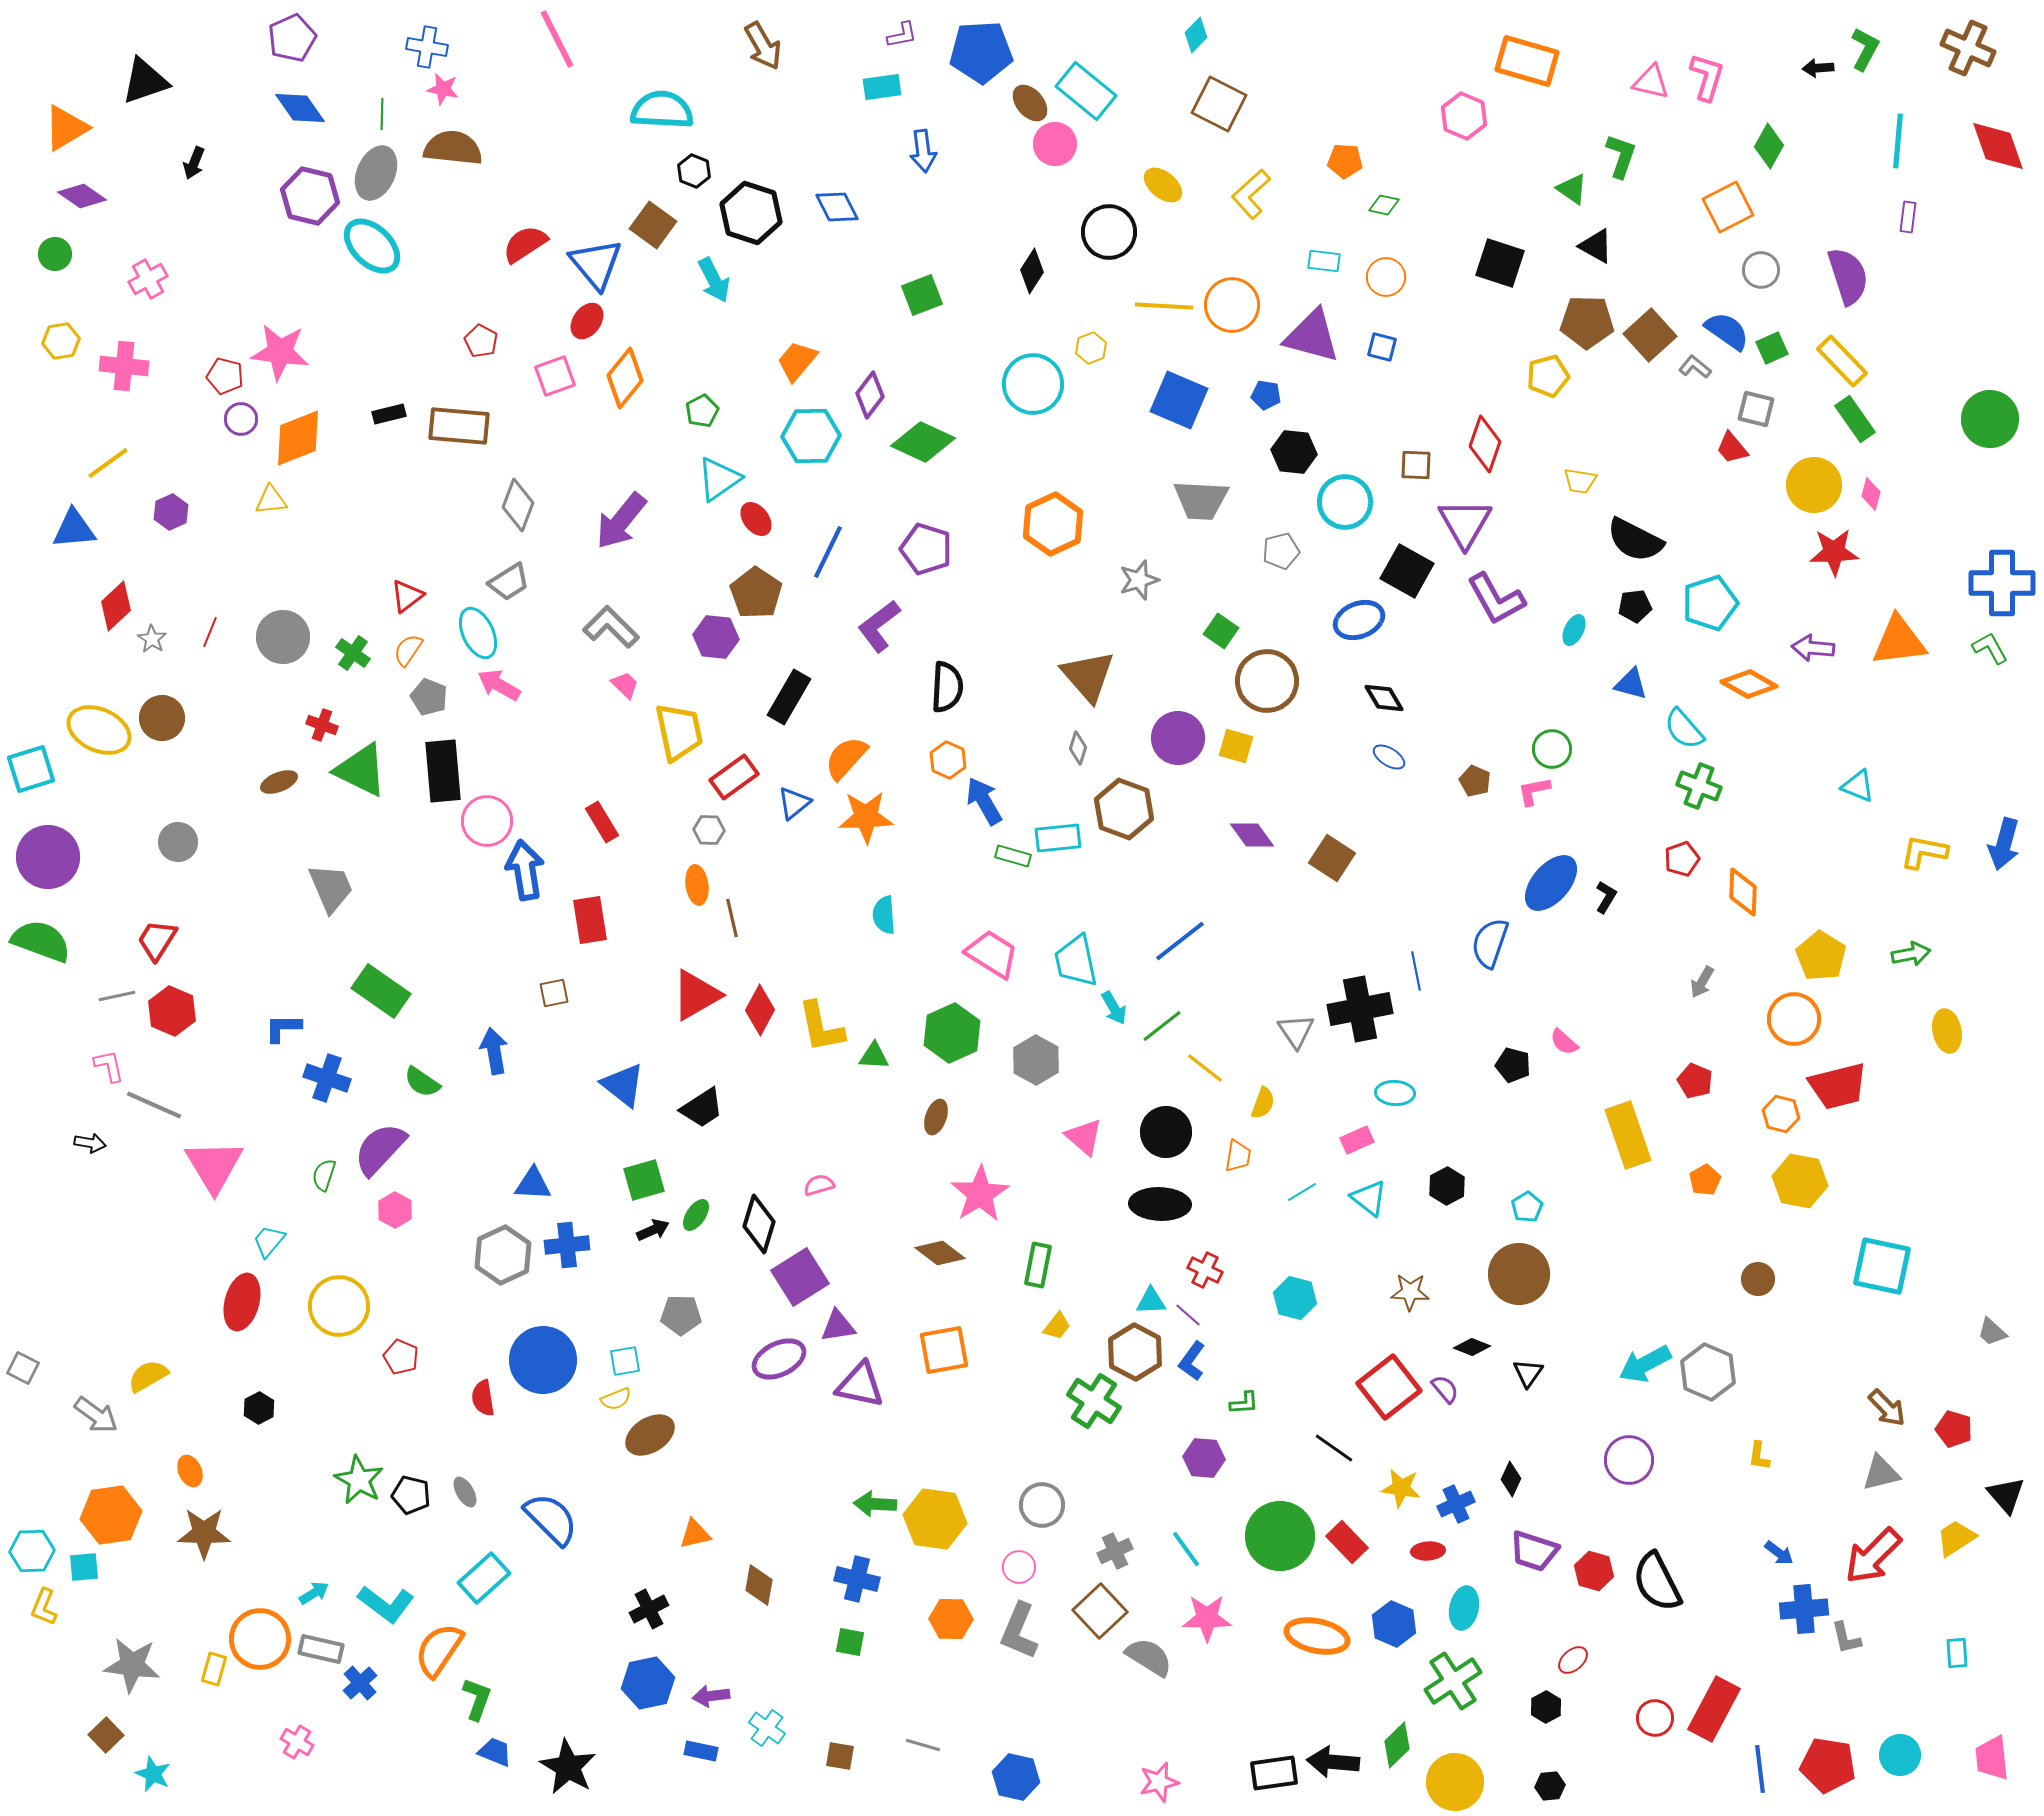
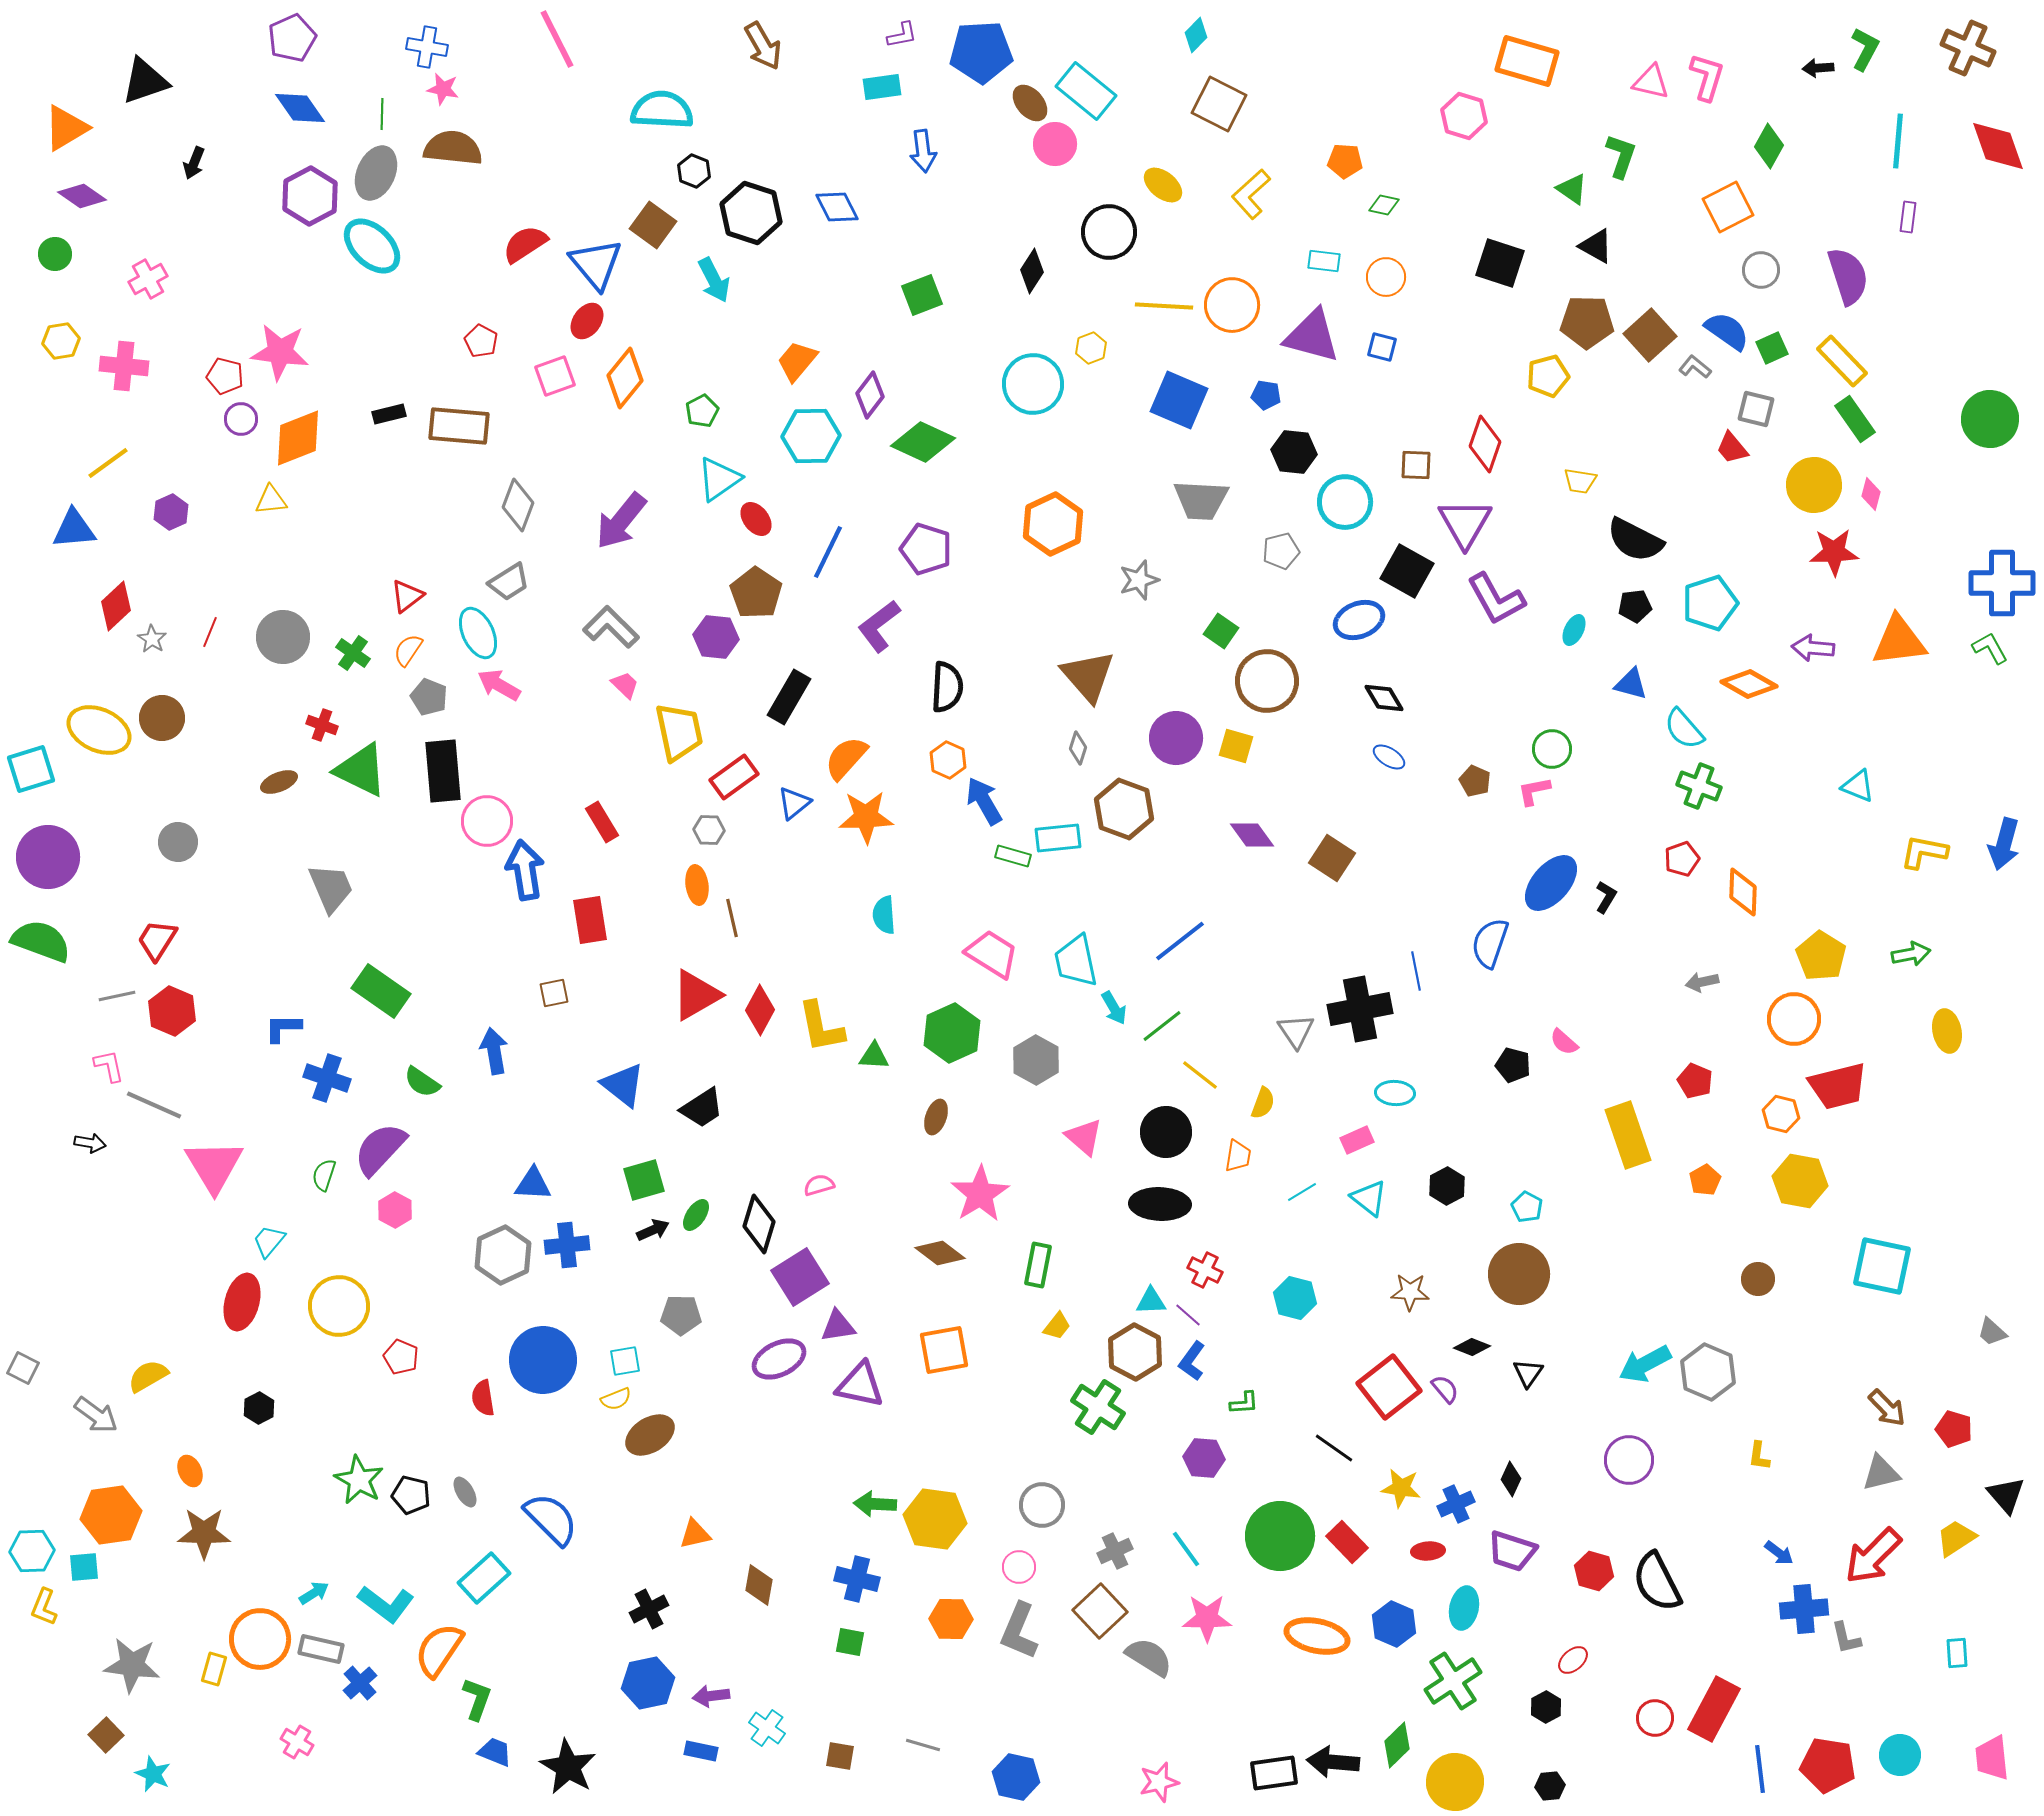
pink hexagon at (1464, 116): rotated 6 degrees counterclockwise
purple hexagon at (310, 196): rotated 18 degrees clockwise
purple circle at (1178, 738): moved 2 px left
gray arrow at (1702, 982): rotated 48 degrees clockwise
yellow line at (1205, 1068): moved 5 px left, 7 px down
cyan pentagon at (1527, 1207): rotated 12 degrees counterclockwise
green cross at (1094, 1401): moved 4 px right, 6 px down
purple trapezoid at (1534, 1551): moved 22 px left
